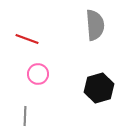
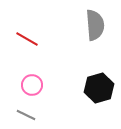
red line: rotated 10 degrees clockwise
pink circle: moved 6 px left, 11 px down
gray line: moved 1 px right, 1 px up; rotated 66 degrees counterclockwise
